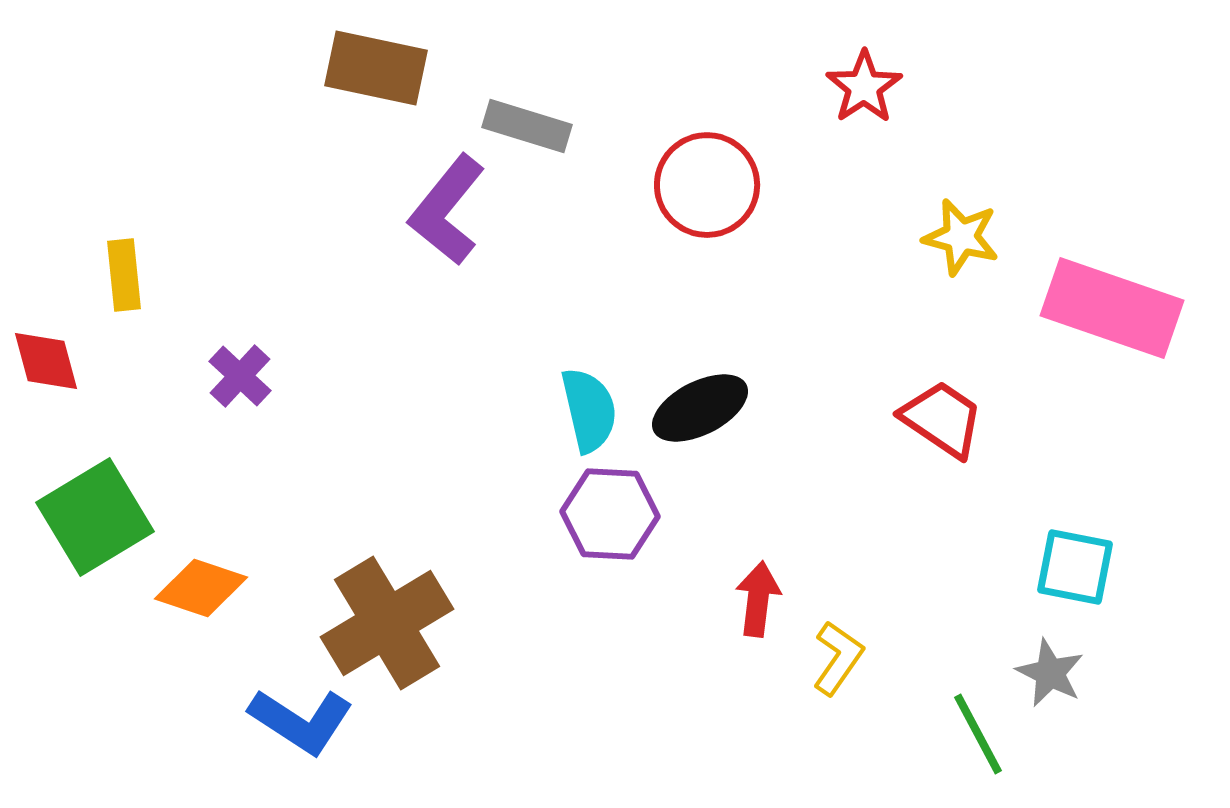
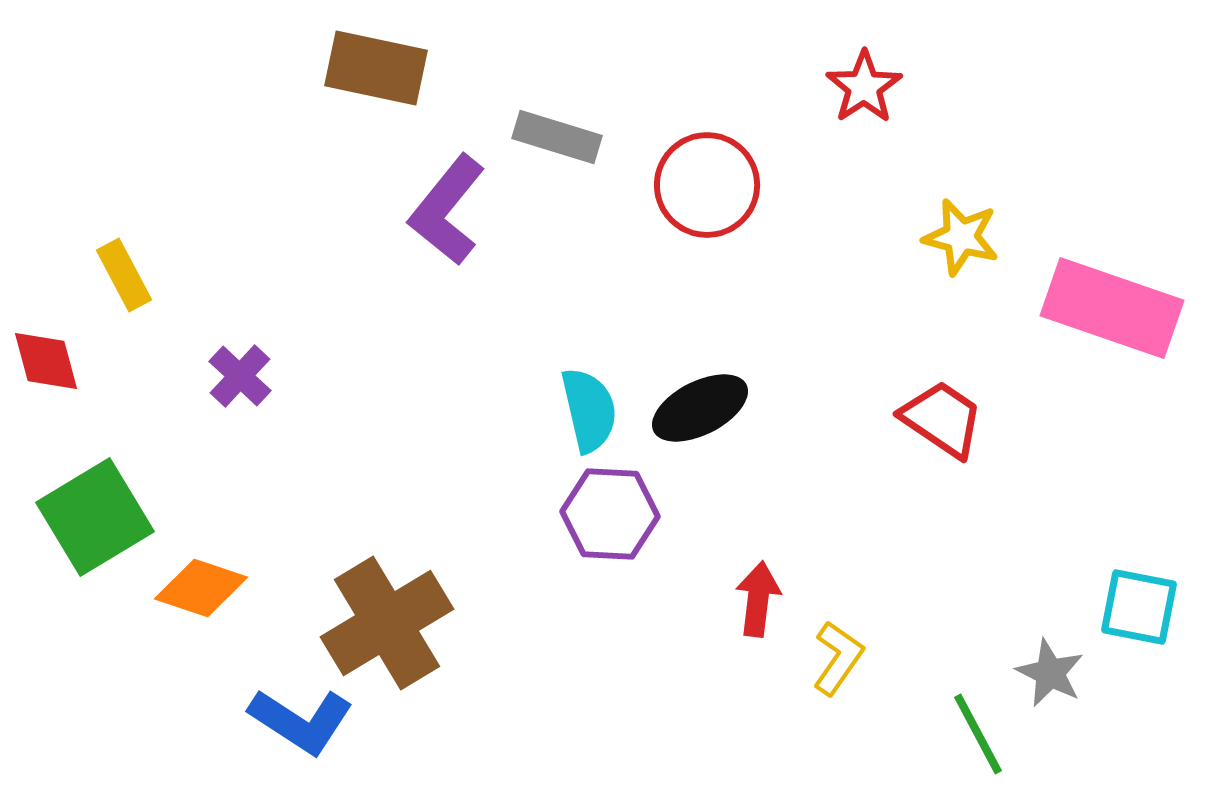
gray rectangle: moved 30 px right, 11 px down
yellow rectangle: rotated 22 degrees counterclockwise
cyan square: moved 64 px right, 40 px down
